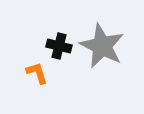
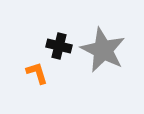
gray star: moved 1 px right, 4 px down
